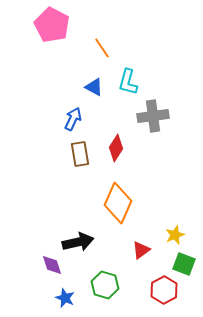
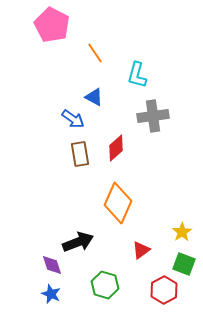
orange line: moved 7 px left, 5 px down
cyan L-shape: moved 9 px right, 7 px up
blue triangle: moved 10 px down
blue arrow: rotated 100 degrees clockwise
red diamond: rotated 16 degrees clockwise
yellow star: moved 7 px right, 3 px up; rotated 12 degrees counterclockwise
black arrow: rotated 8 degrees counterclockwise
blue star: moved 14 px left, 4 px up
